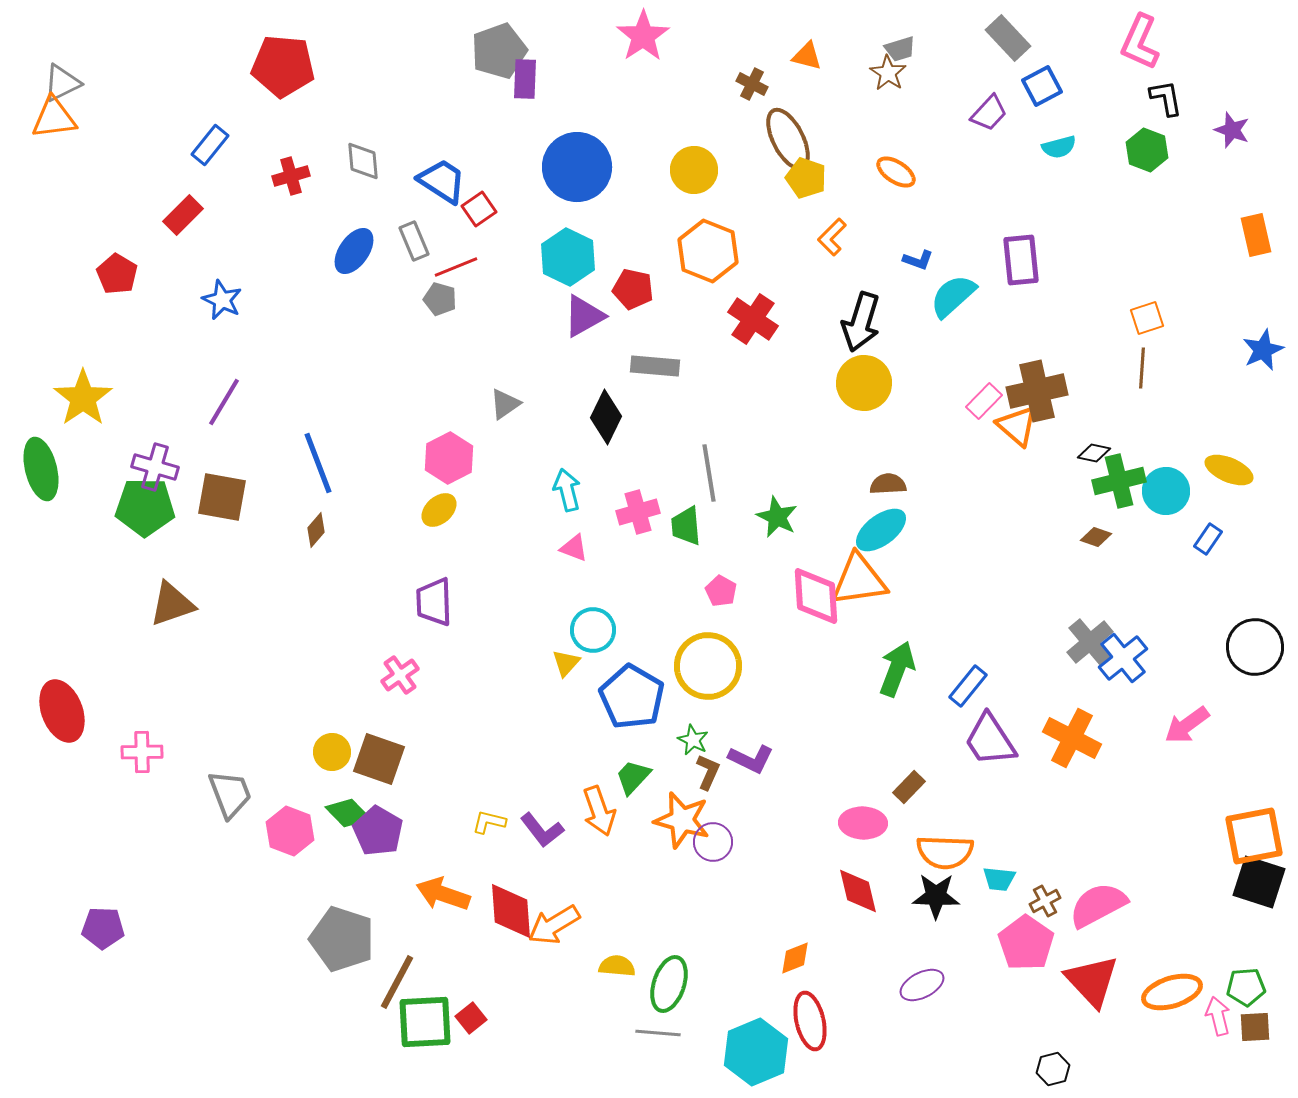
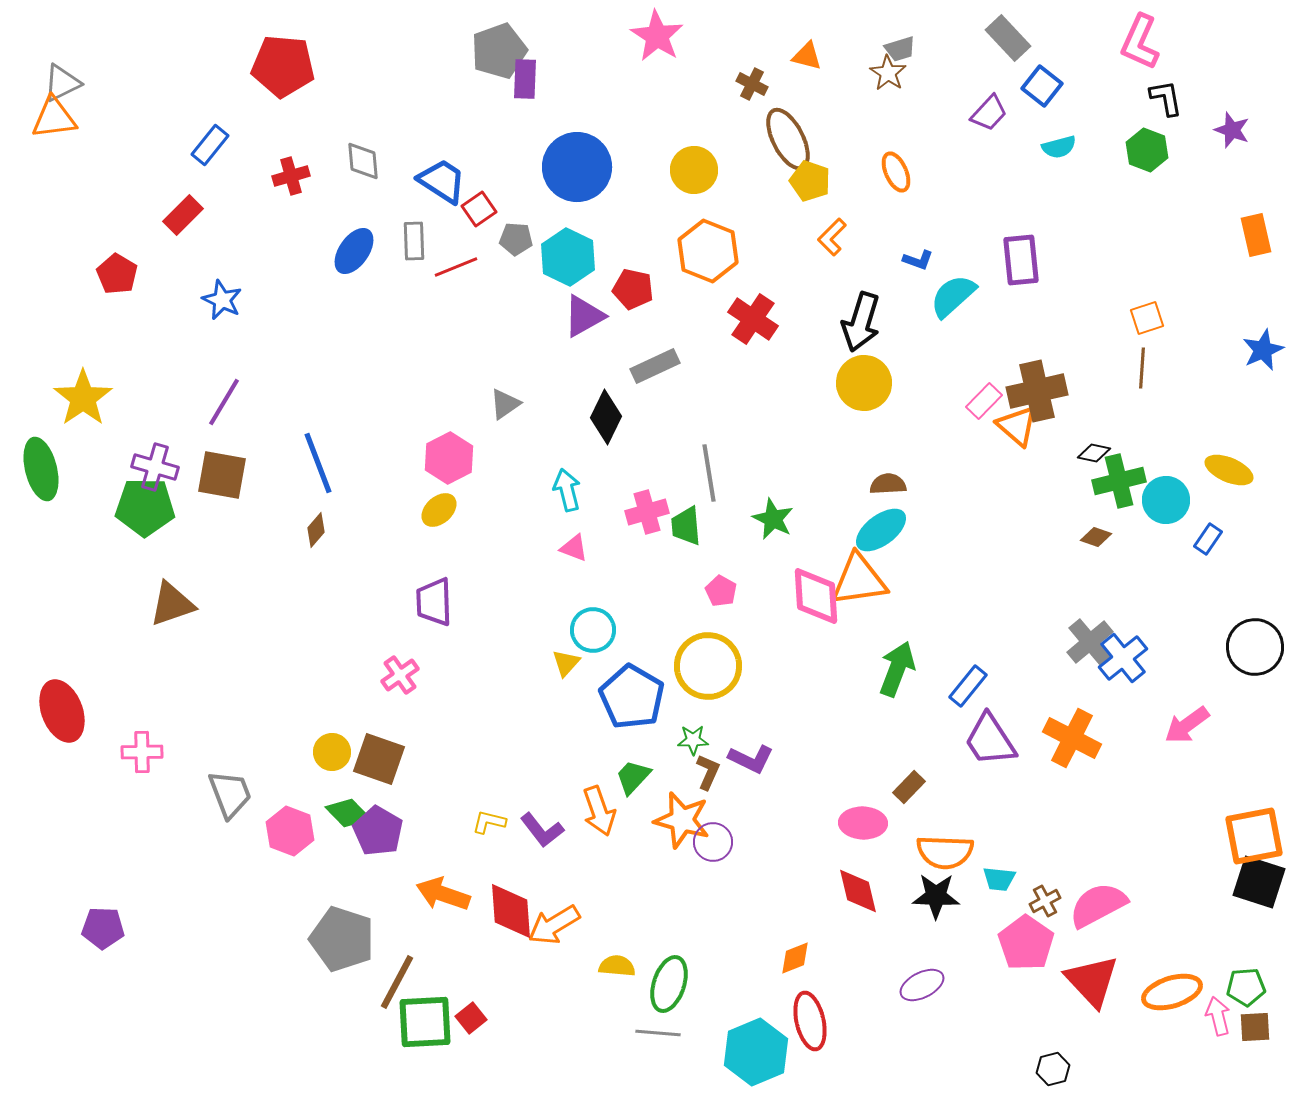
pink star at (643, 36): moved 14 px right; rotated 6 degrees counterclockwise
blue square at (1042, 86): rotated 24 degrees counterclockwise
orange ellipse at (896, 172): rotated 33 degrees clockwise
yellow pentagon at (806, 178): moved 4 px right, 3 px down
gray rectangle at (414, 241): rotated 21 degrees clockwise
gray pentagon at (440, 299): moved 76 px right, 60 px up; rotated 12 degrees counterclockwise
gray rectangle at (655, 366): rotated 30 degrees counterclockwise
cyan circle at (1166, 491): moved 9 px down
brown square at (222, 497): moved 22 px up
pink cross at (638, 512): moved 9 px right
green star at (777, 517): moved 4 px left, 2 px down
green star at (693, 740): rotated 28 degrees counterclockwise
